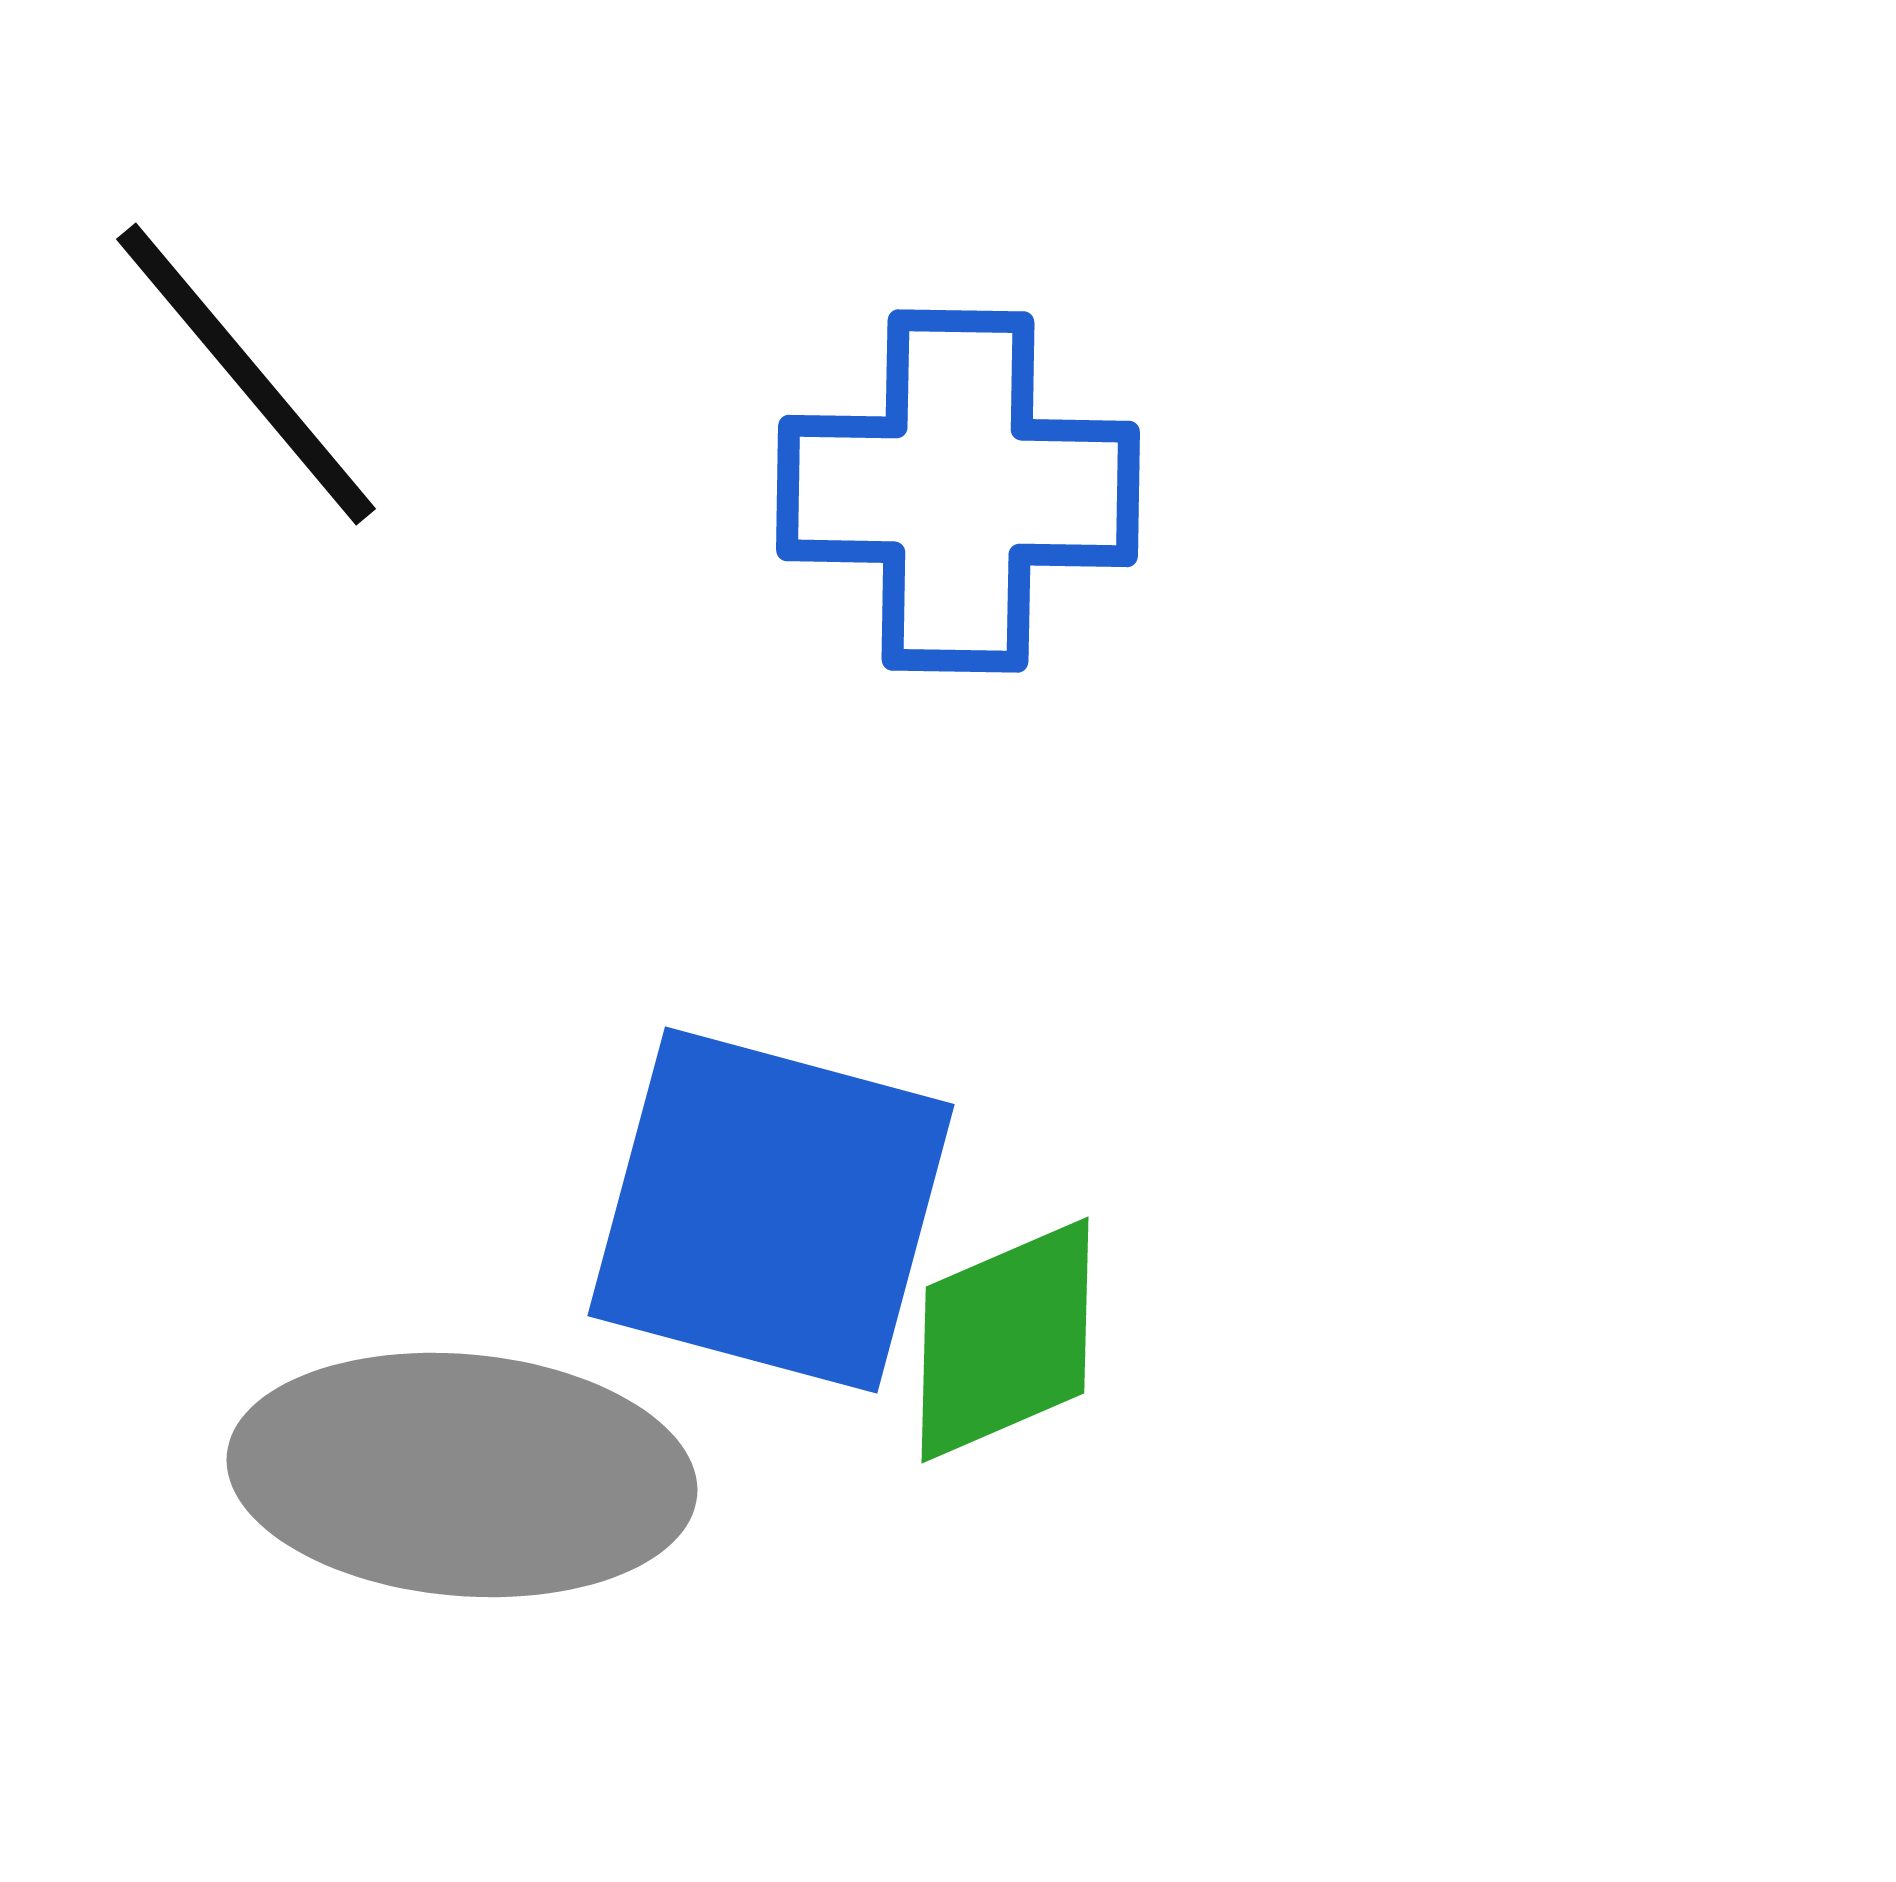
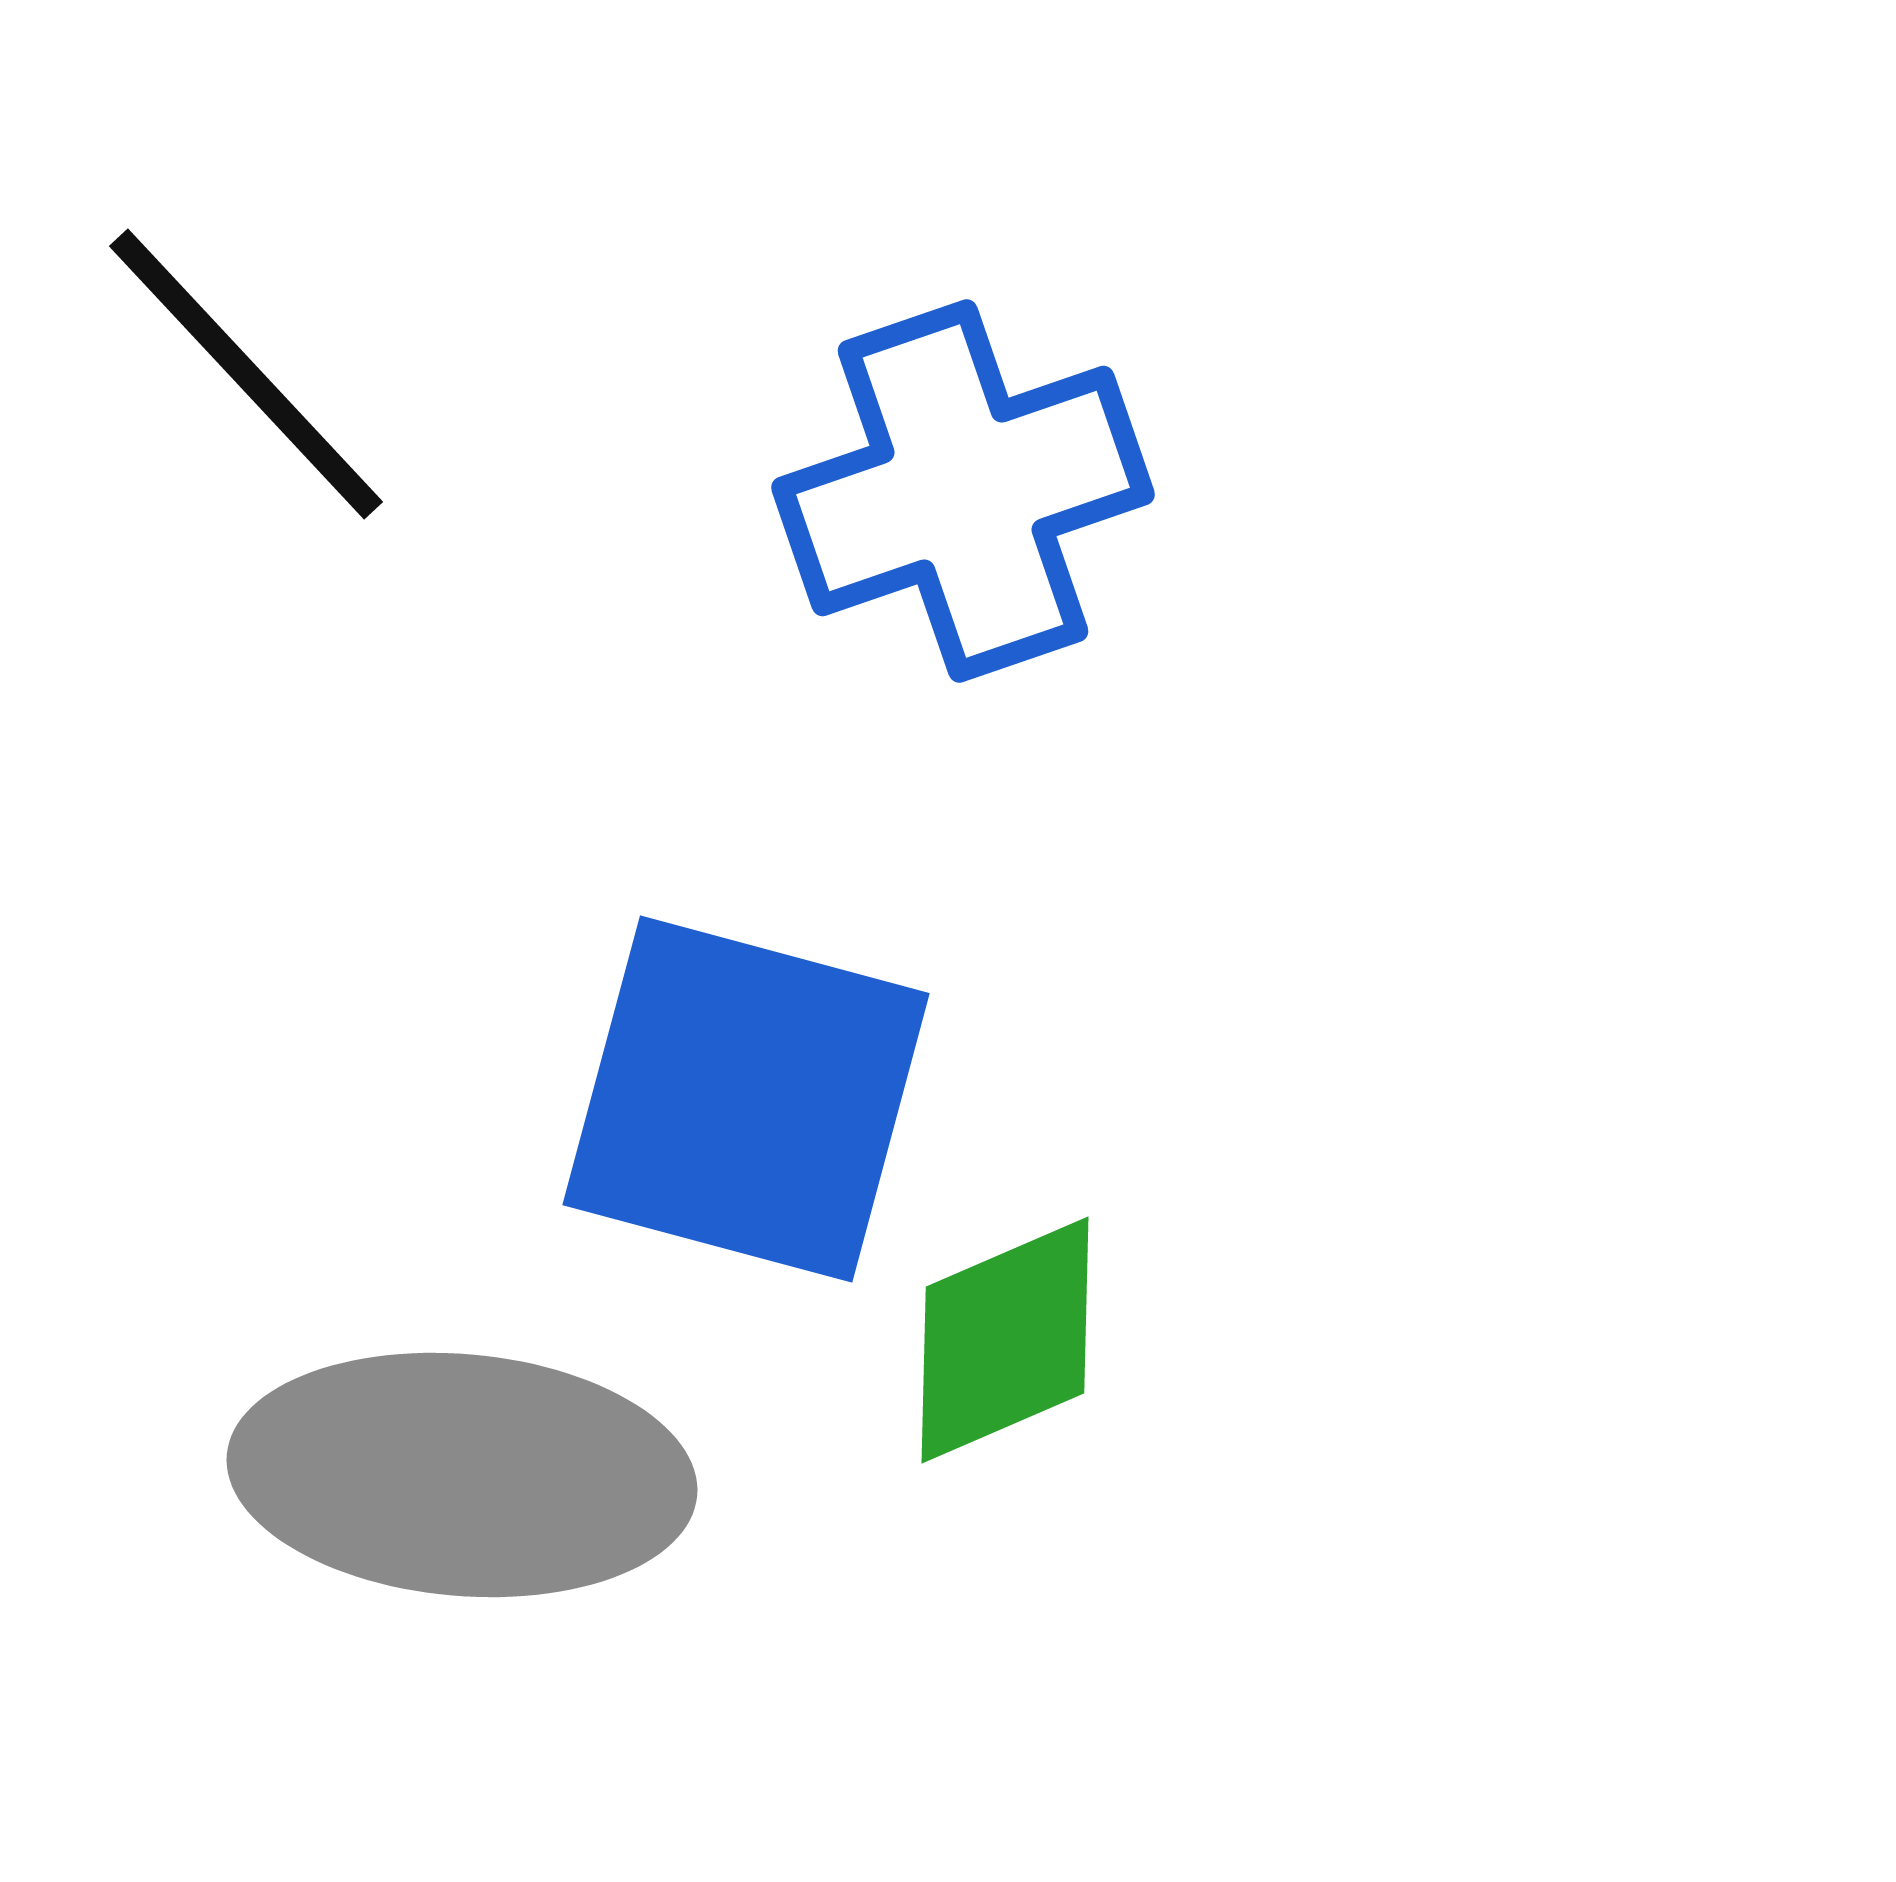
black line: rotated 3 degrees counterclockwise
blue cross: moved 5 px right; rotated 20 degrees counterclockwise
blue square: moved 25 px left, 111 px up
